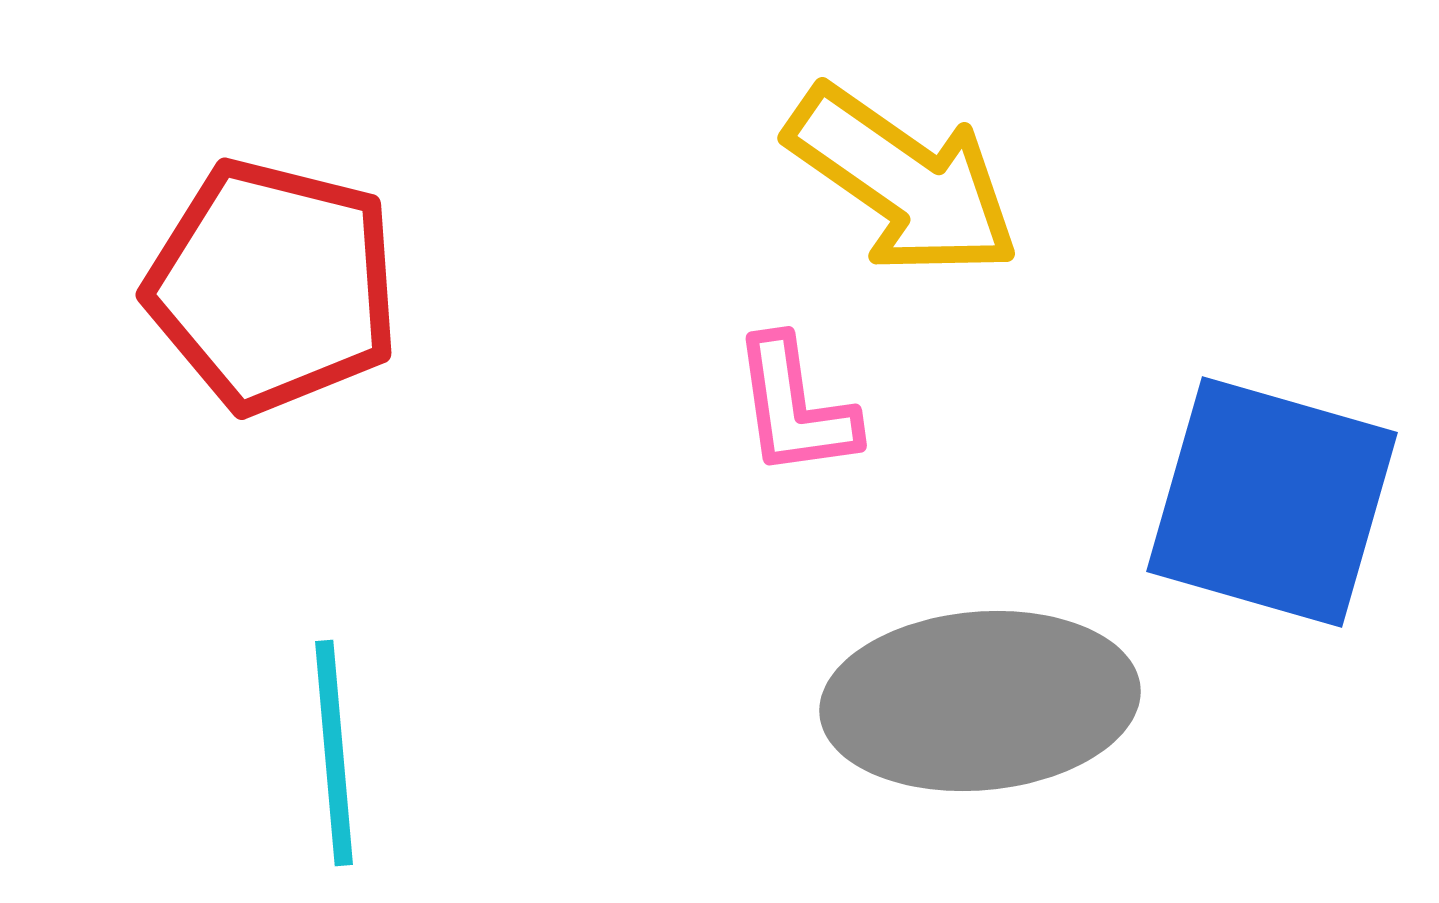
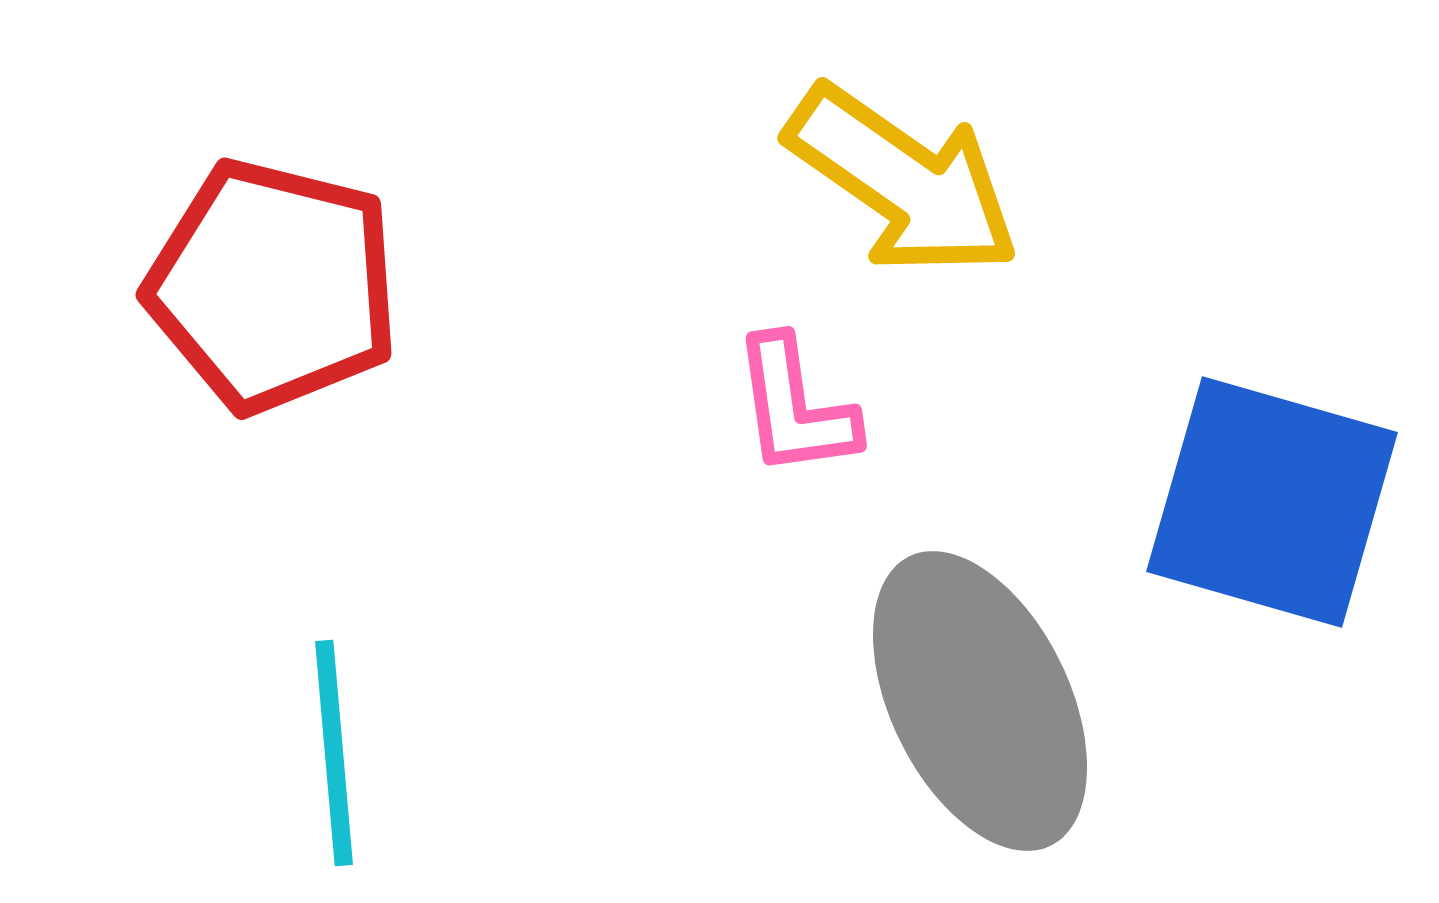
gray ellipse: rotated 69 degrees clockwise
